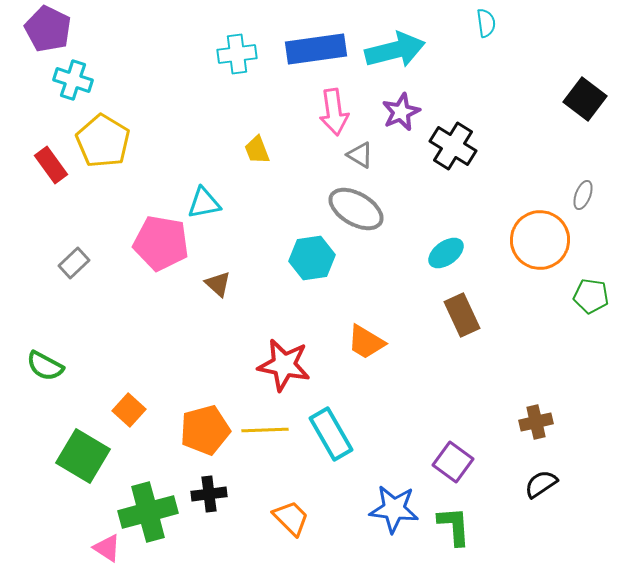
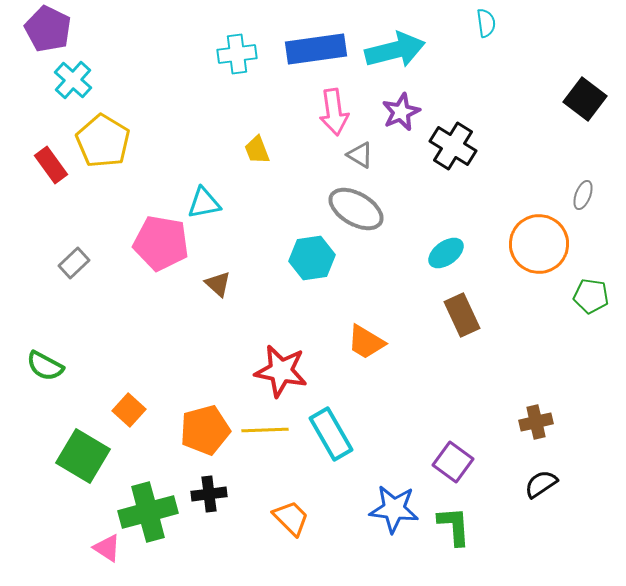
cyan cross at (73, 80): rotated 24 degrees clockwise
orange circle at (540, 240): moved 1 px left, 4 px down
red star at (284, 365): moved 3 px left, 6 px down
